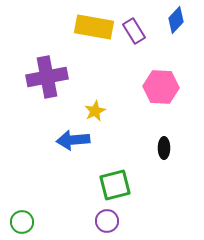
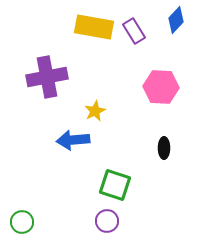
green square: rotated 32 degrees clockwise
